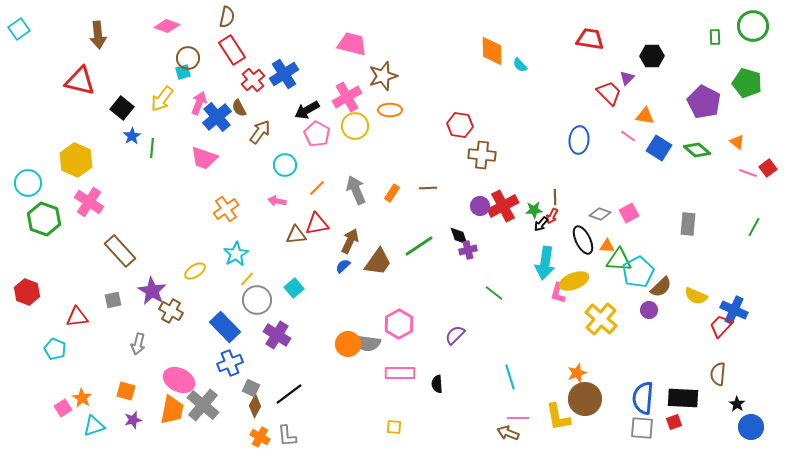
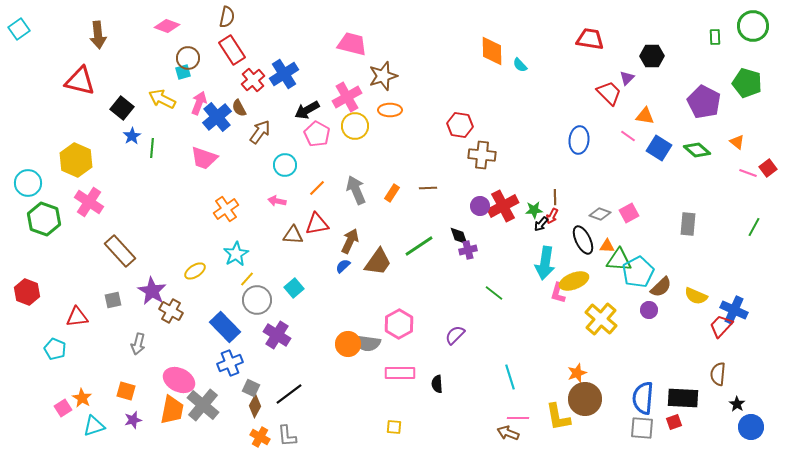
yellow arrow at (162, 99): rotated 80 degrees clockwise
brown triangle at (296, 235): moved 3 px left; rotated 10 degrees clockwise
